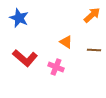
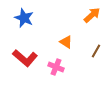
blue star: moved 5 px right
brown line: moved 2 px right, 1 px down; rotated 64 degrees counterclockwise
